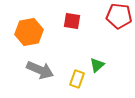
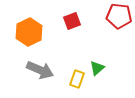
red square: rotated 30 degrees counterclockwise
orange hexagon: rotated 16 degrees counterclockwise
green triangle: moved 3 px down
